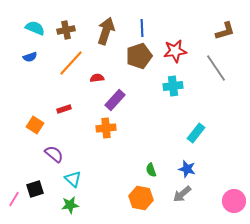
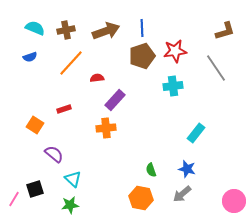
brown arrow: rotated 52 degrees clockwise
brown pentagon: moved 3 px right
